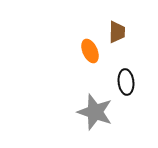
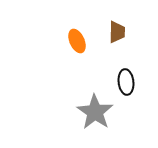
orange ellipse: moved 13 px left, 10 px up
gray star: rotated 15 degrees clockwise
